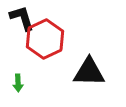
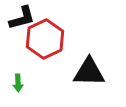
black L-shape: rotated 92 degrees clockwise
